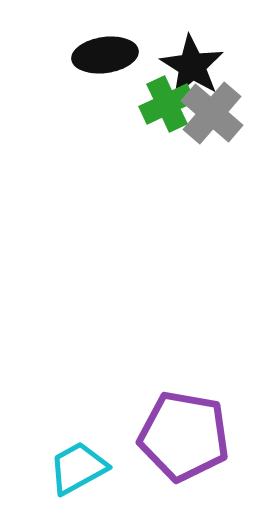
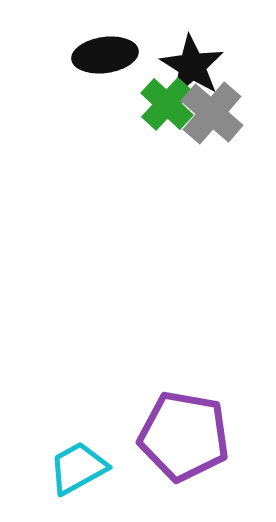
green cross: rotated 22 degrees counterclockwise
